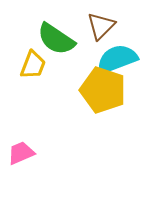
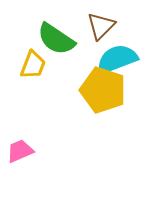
pink trapezoid: moved 1 px left, 2 px up
